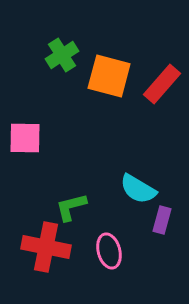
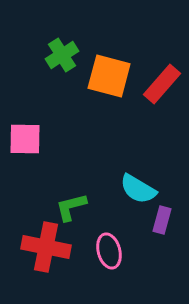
pink square: moved 1 px down
